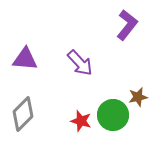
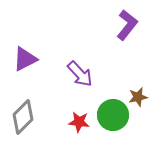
purple triangle: rotated 32 degrees counterclockwise
purple arrow: moved 11 px down
gray diamond: moved 3 px down
red star: moved 2 px left, 1 px down; rotated 10 degrees counterclockwise
